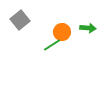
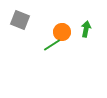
gray square: rotated 30 degrees counterclockwise
green arrow: moved 2 px left, 1 px down; rotated 84 degrees counterclockwise
